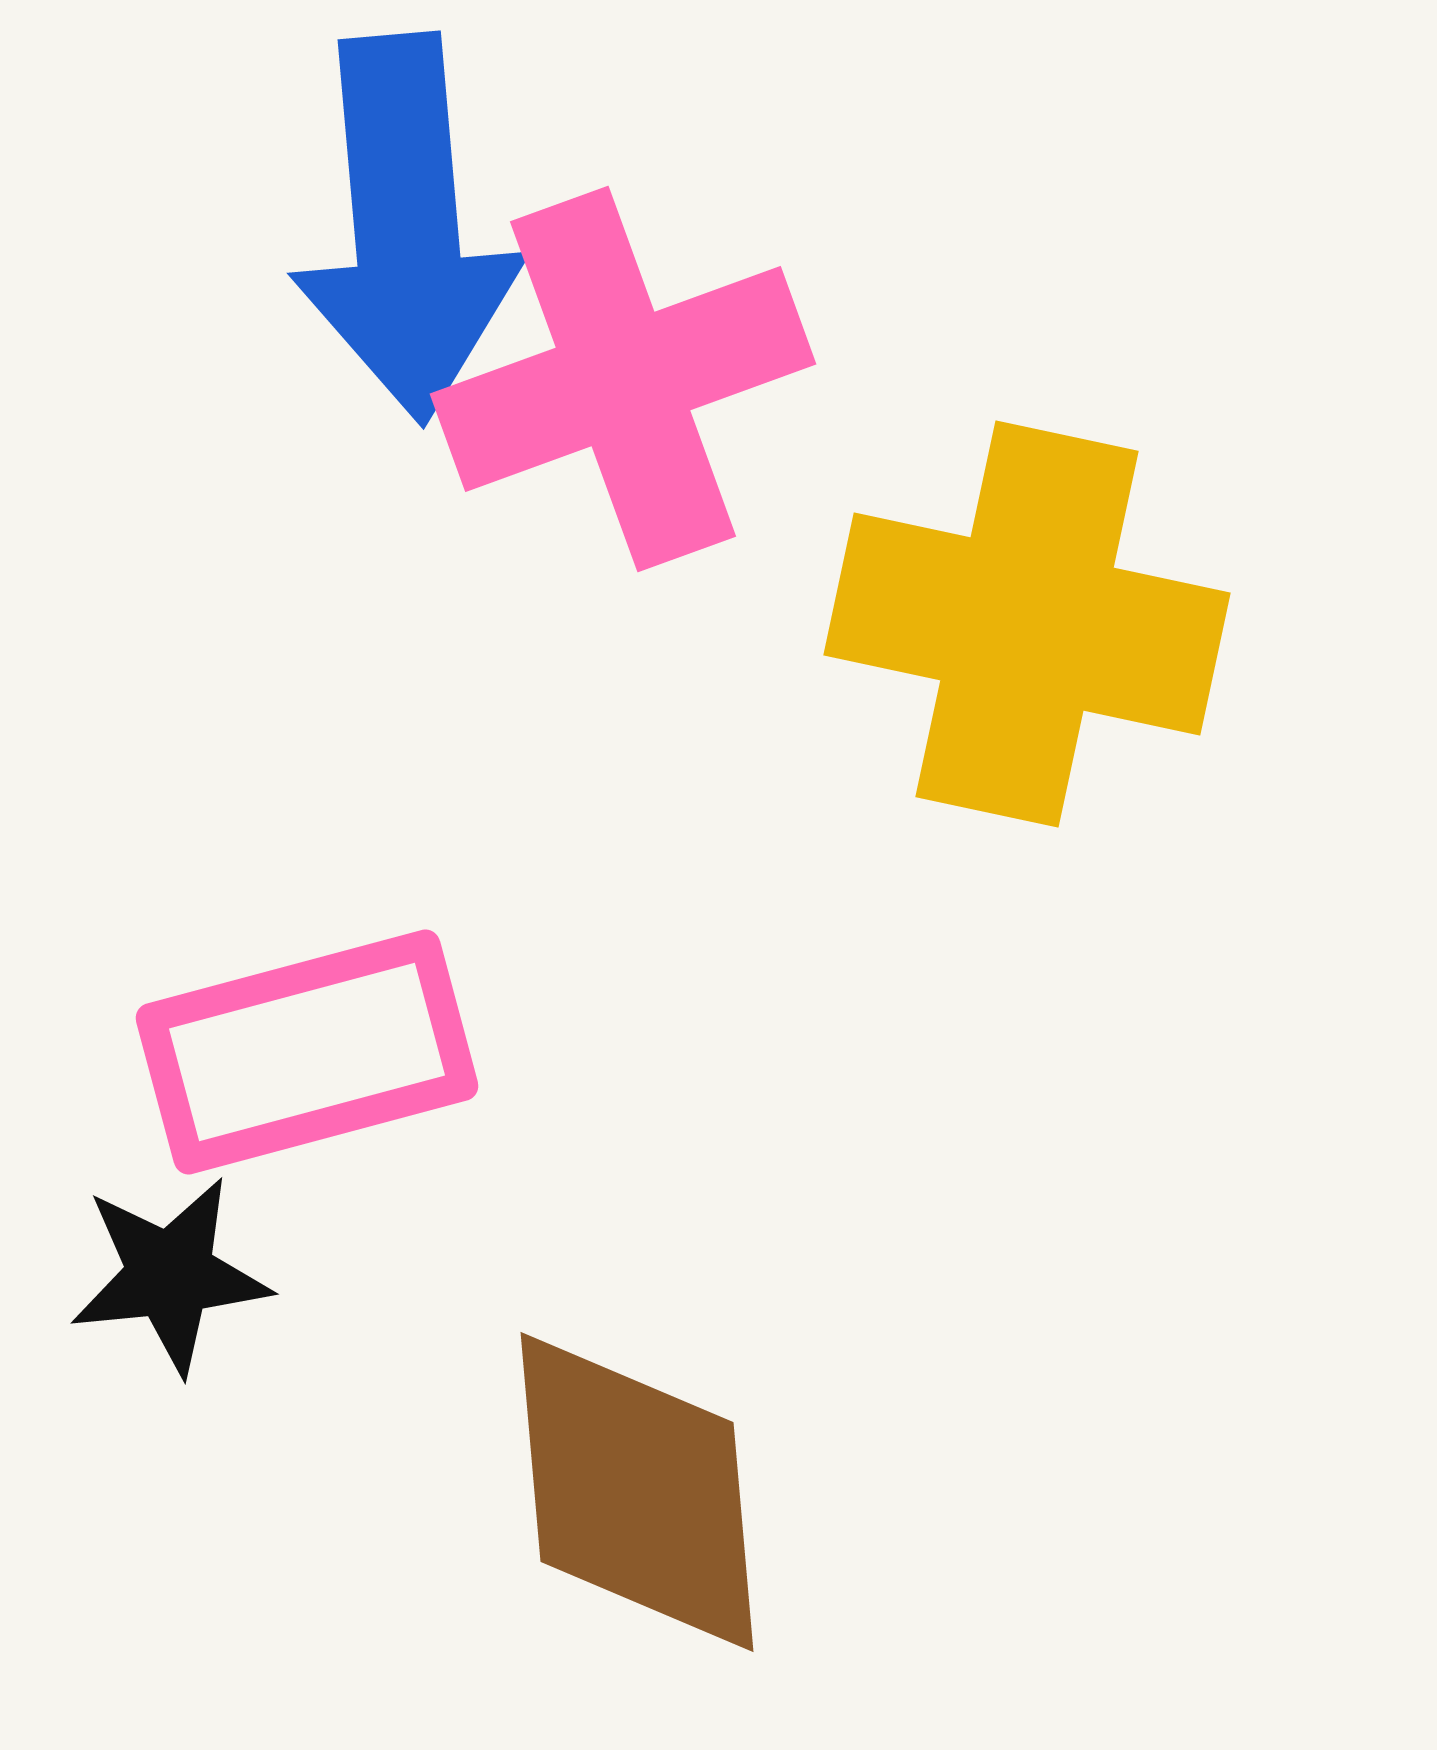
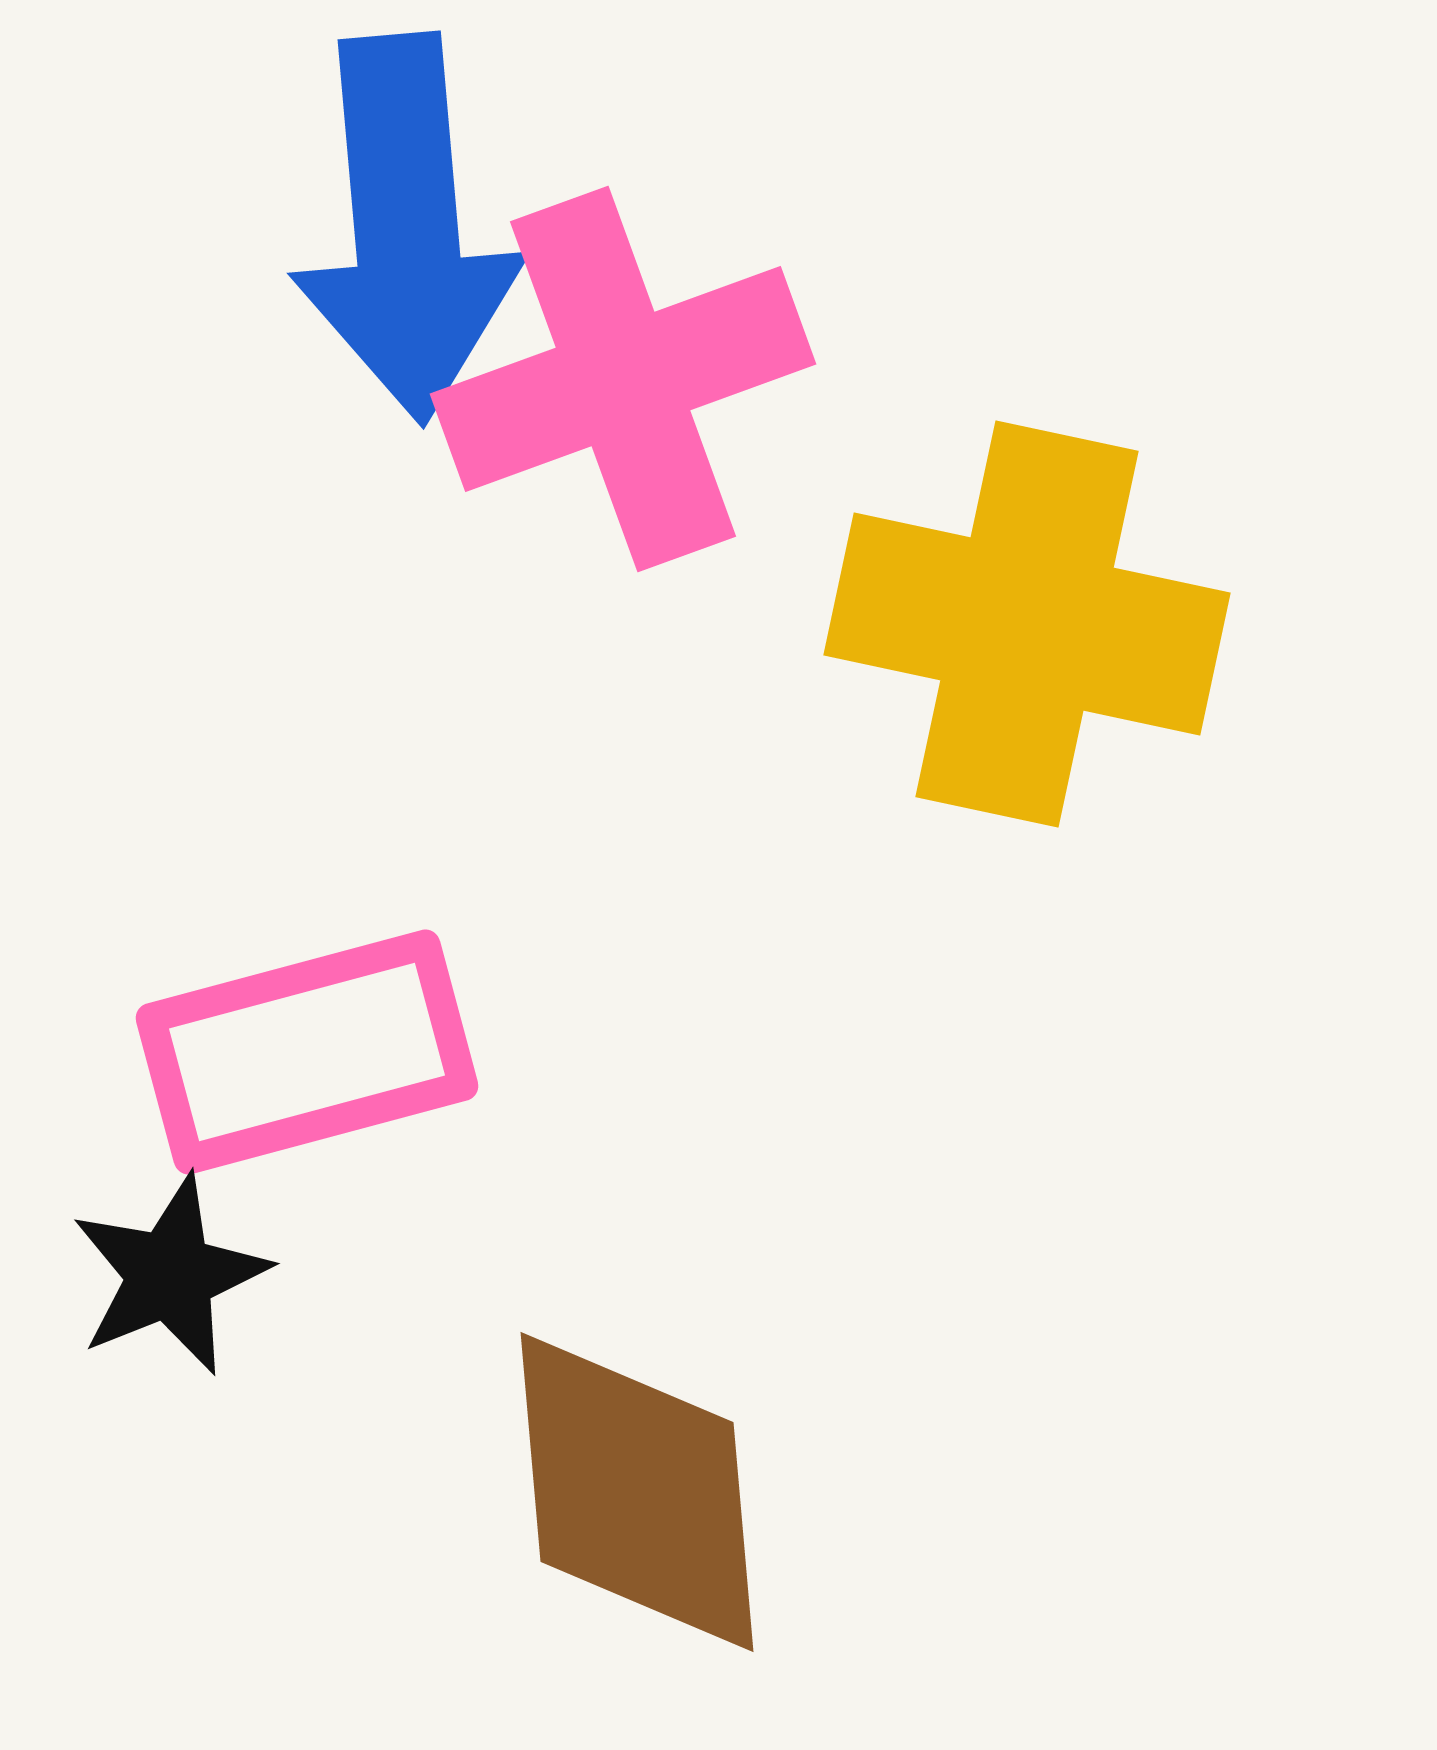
black star: rotated 16 degrees counterclockwise
